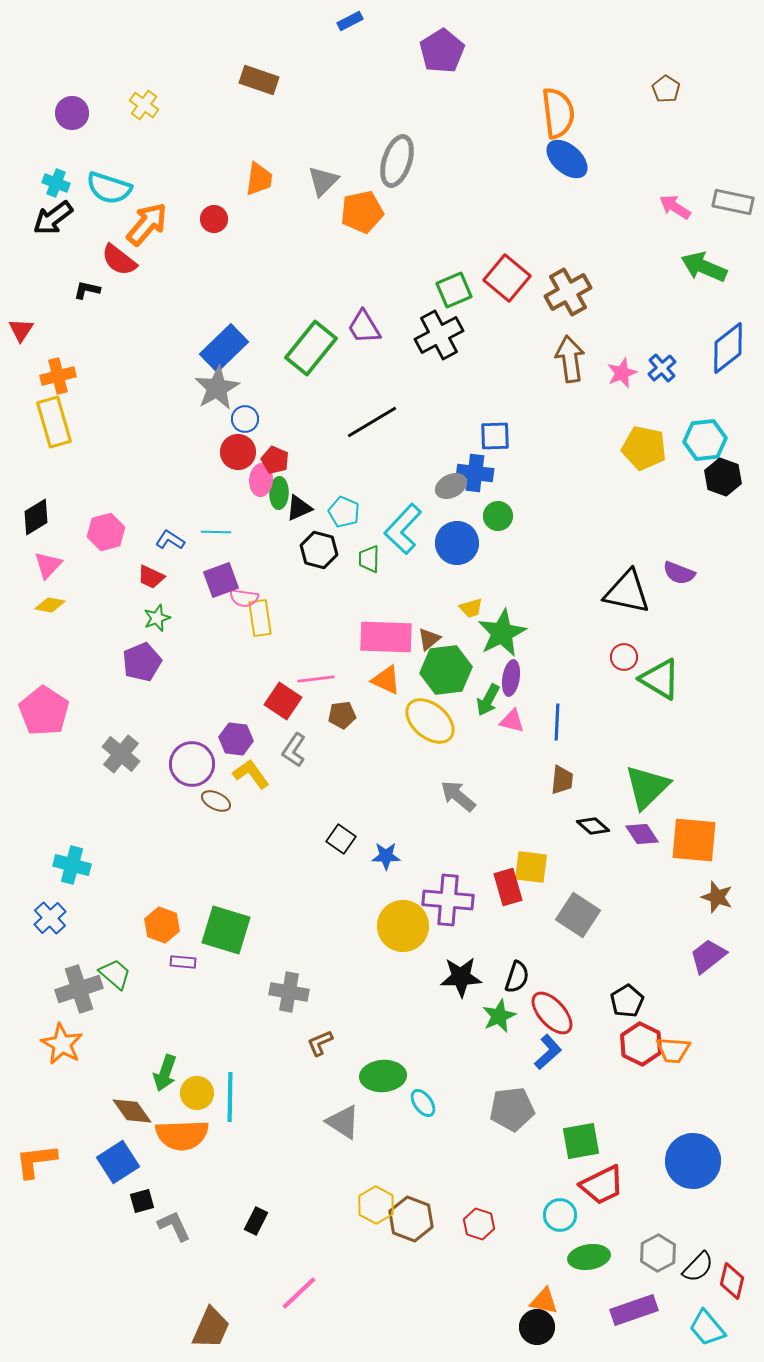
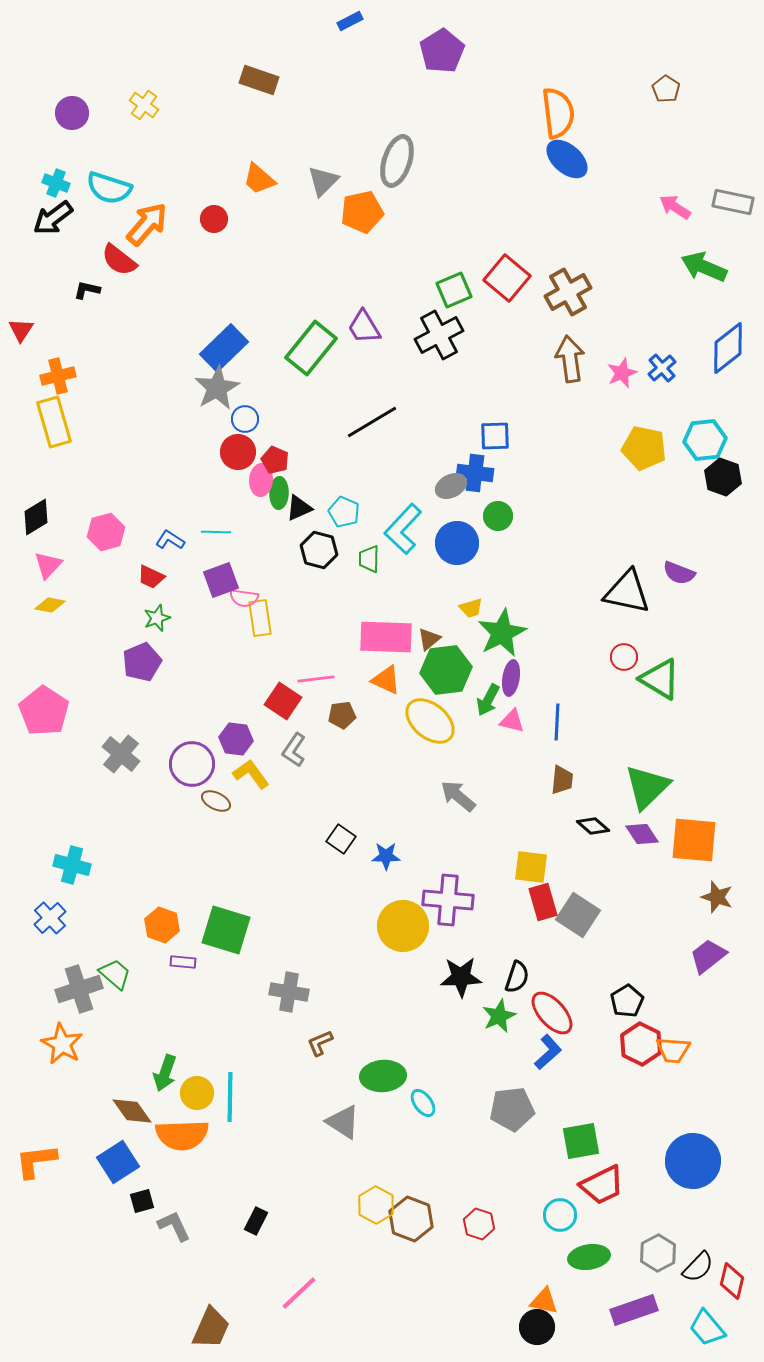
orange trapezoid at (259, 179): rotated 123 degrees clockwise
red rectangle at (508, 887): moved 35 px right, 15 px down
